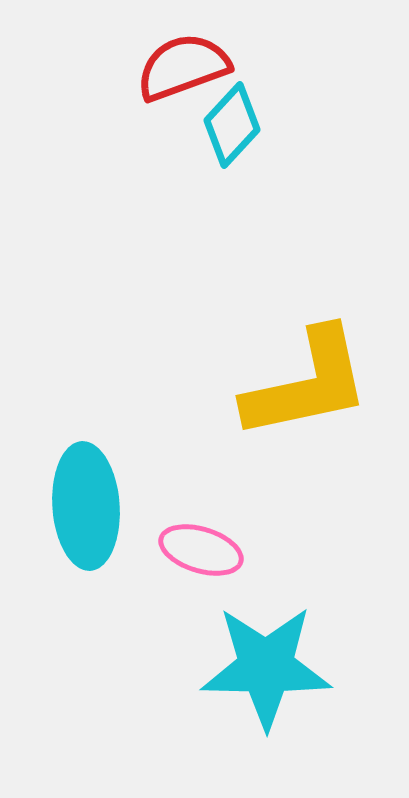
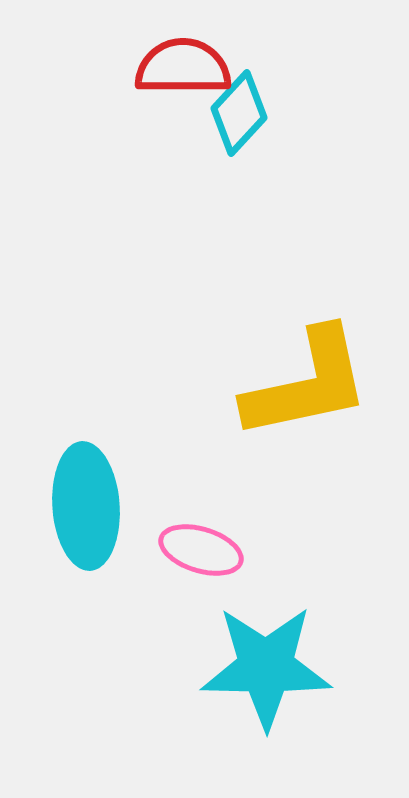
red semicircle: rotated 20 degrees clockwise
cyan diamond: moved 7 px right, 12 px up
